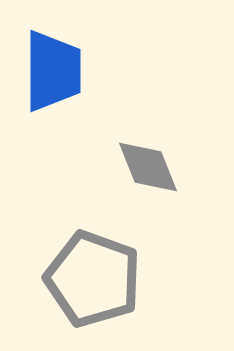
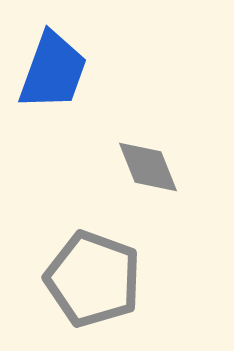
blue trapezoid: rotated 20 degrees clockwise
